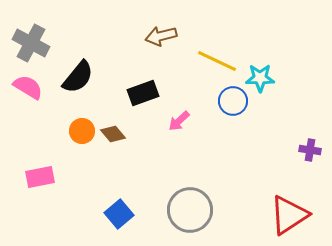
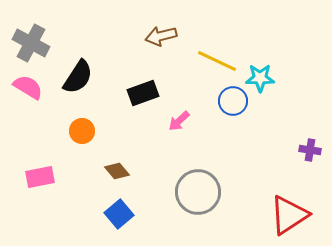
black semicircle: rotated 6 degrees counterclockwise
brown diamond: moved 4 px right, 37 px down
gray circle: moved 8 px right, 18 px up
